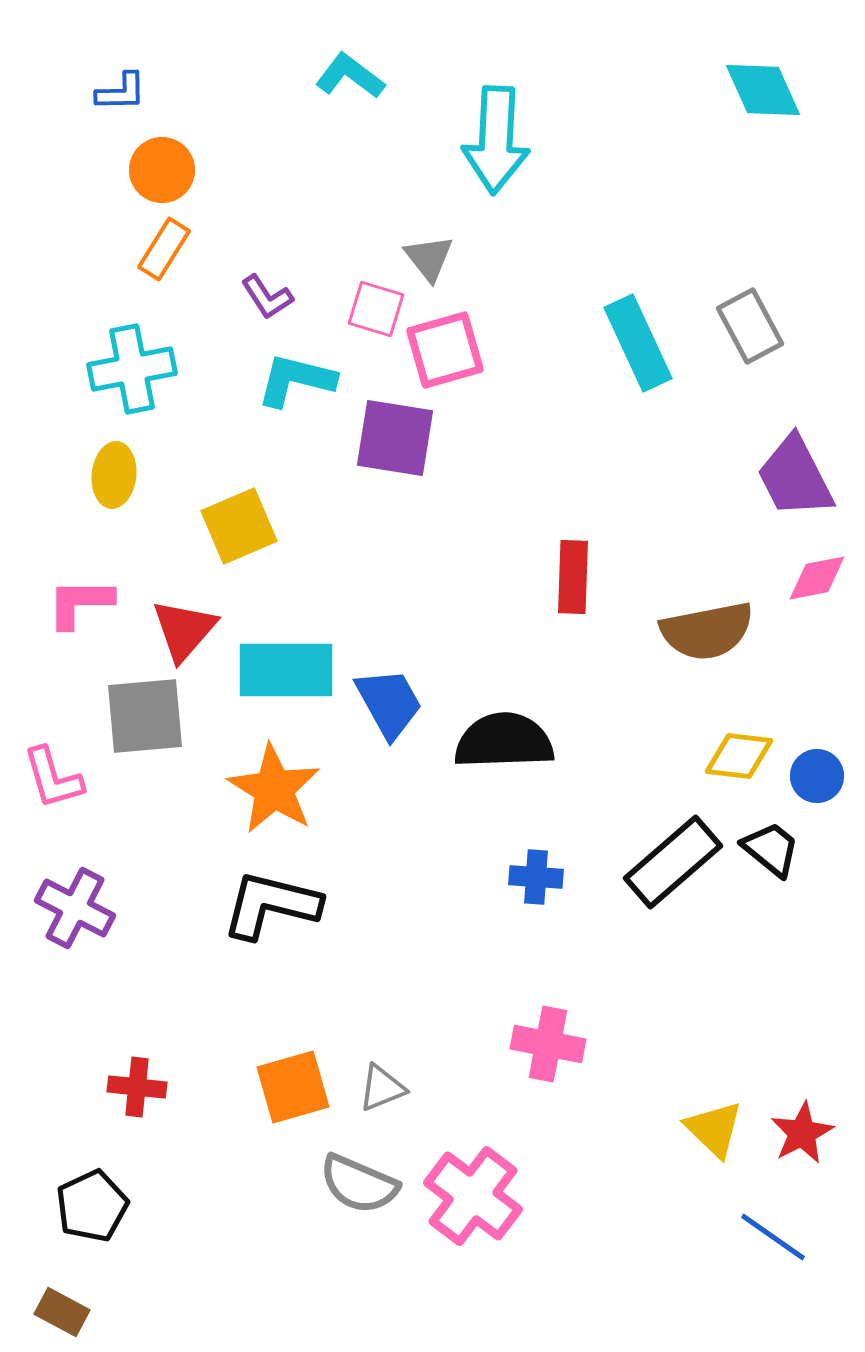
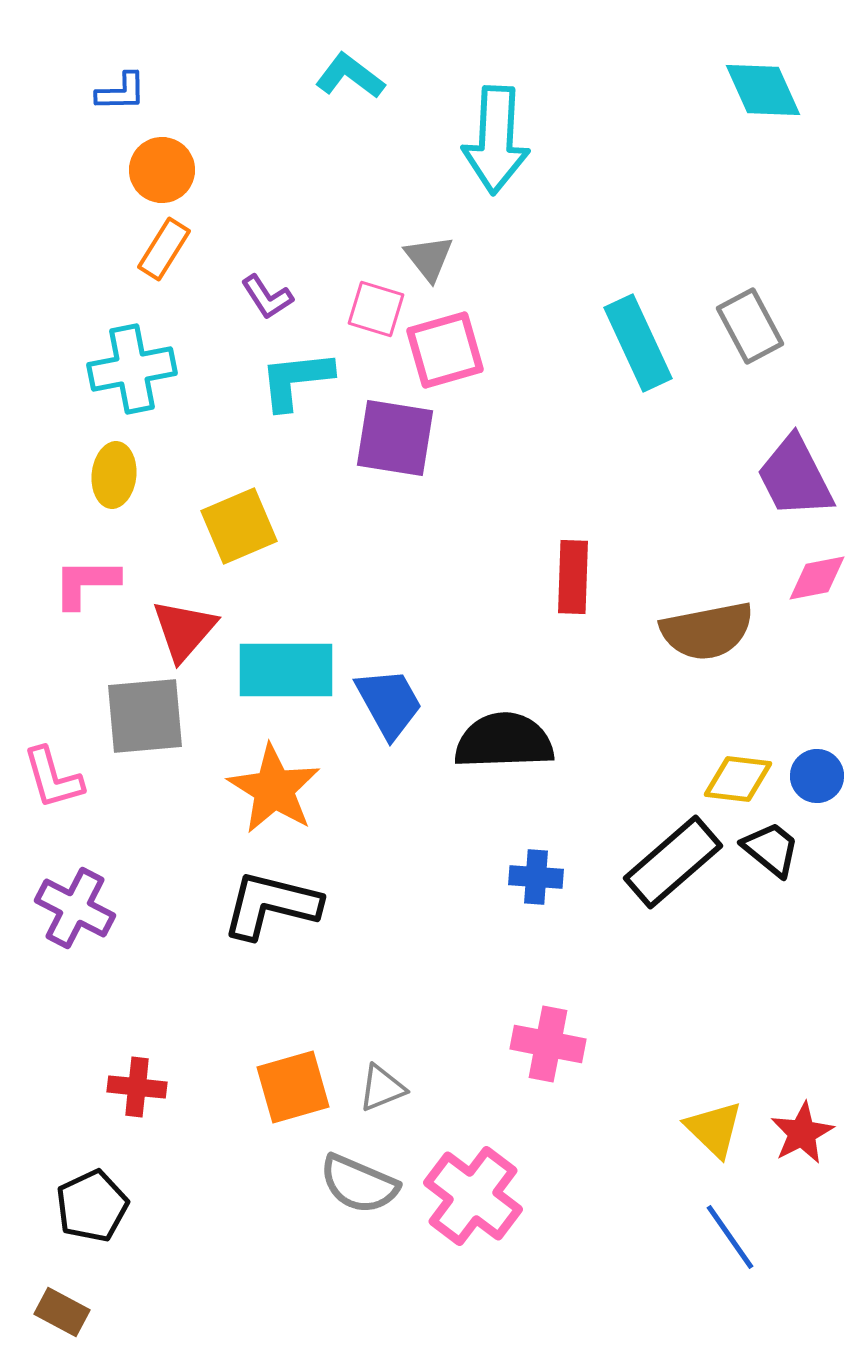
cyan L-shape at (296, 380): rotated 20 degrees counterclockwise
pink L-shape at (80, 603): moved 6 px right, 20 px up
yellow diamond at (739, 756): moved 1 px left, 23 px down
blue line at (773, 1237): moved 43 px left; rotated 20 degrees clockwise
